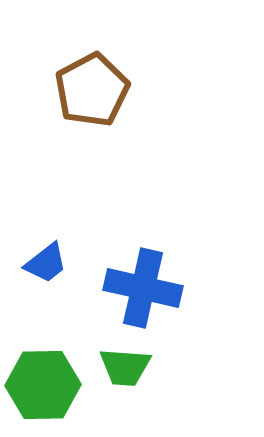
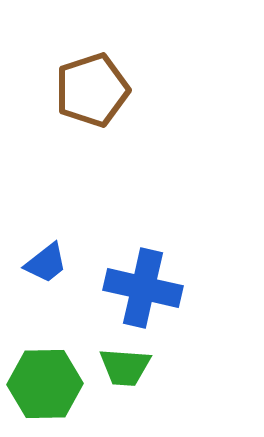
brown pentagon: rotated 10 degrees clockwise
green hexagon: moved 2 px right, 1 px up
